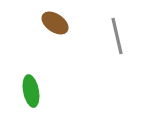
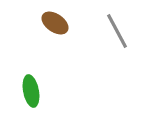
gray line: moved 5 px up; rotated 15 degrees counterclockwise
